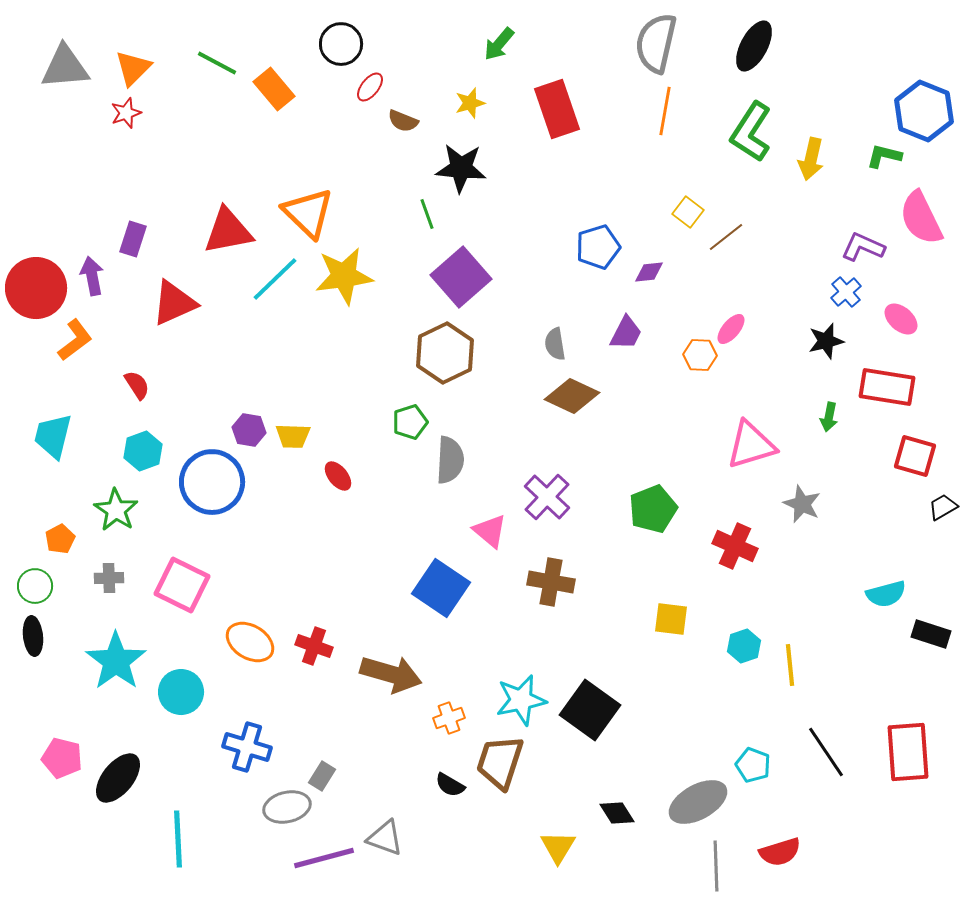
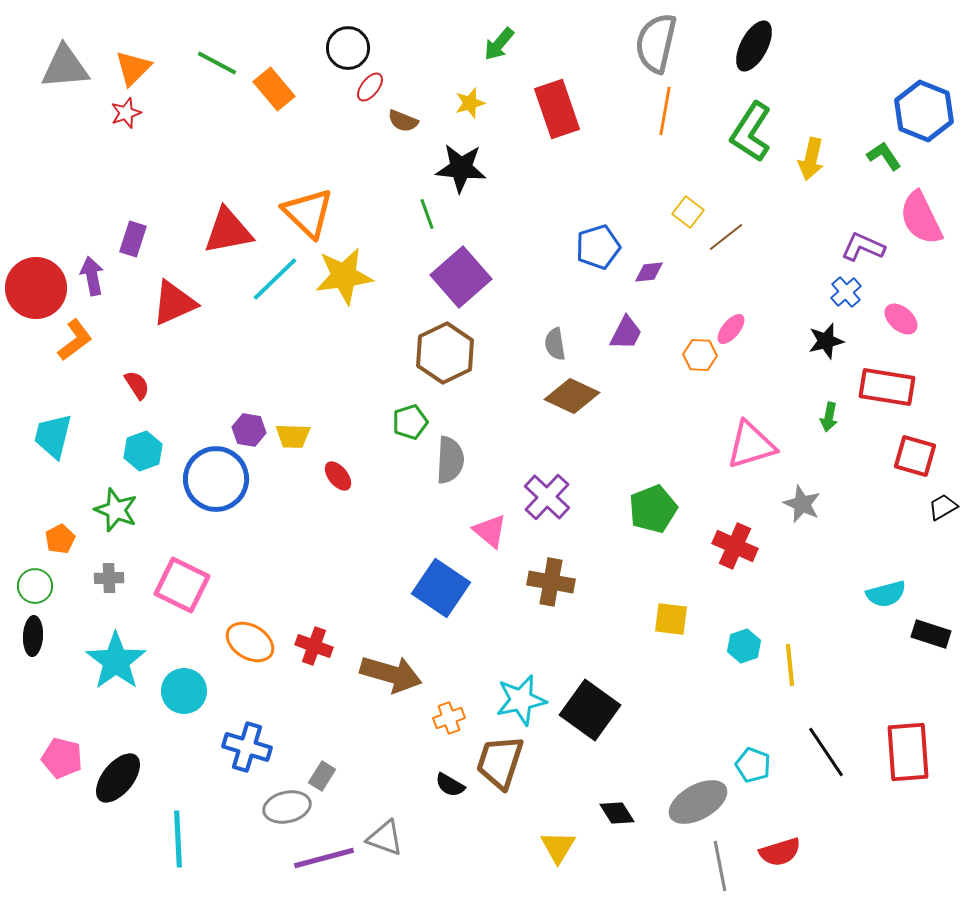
black circle at (341, 44): moved 7 px right, 4 px down
green L-shape at (884, 156): rotated 42 degrees clockwise
blue circle at (212, 482): moved 4 px right, 3 px up
green star at (116, 510): rotated 12 degrees counterclockwise
black ellipse at (33, 636): rotated 9 degrees clockwise
cyan circle at (181, 692): moved 3 px right, 1 px up
gray line at (716, 866): moved 4 px right; rotated 9 degrees counterclockwise
